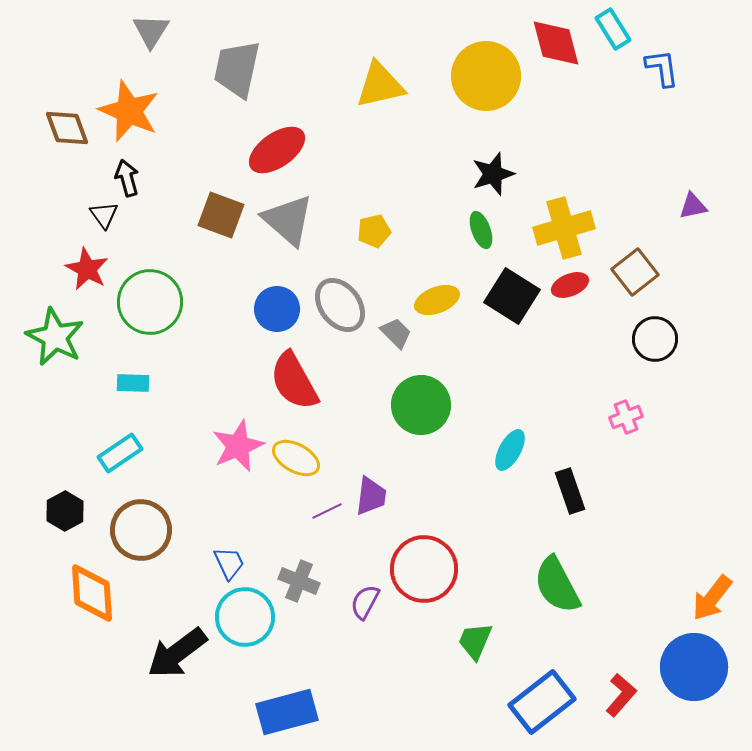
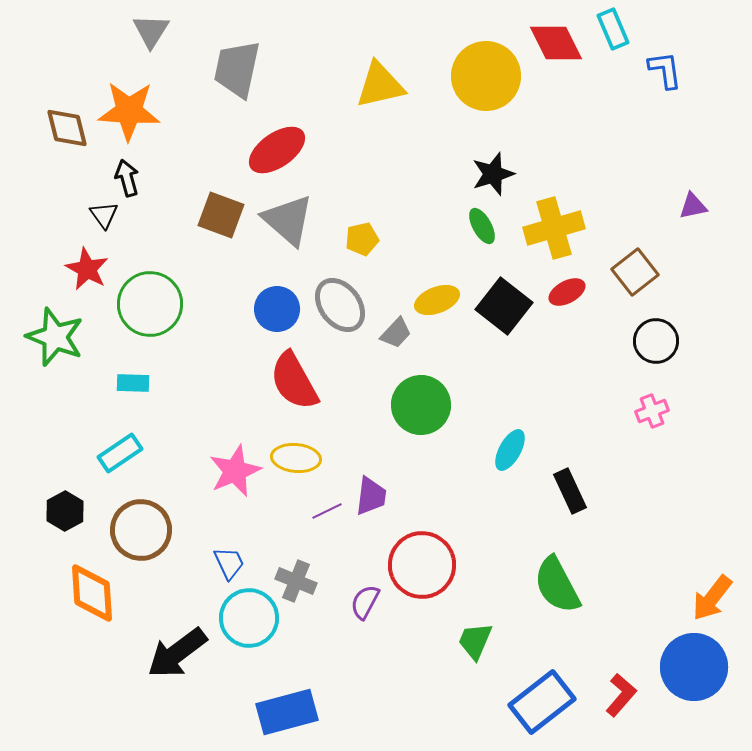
cyan rectangle at (613, 29): rotated 9 degrees clockwise
red diamond at (556, 43): rotated 12 degrees counterclockwise
blue L-shape at (662, 68): moved 3 px right, 2 px down
orange star at (129, 111): rotated 20 degrees counterclockwise
brown diamond at (67, 128): rotated 6 degrees clockwise
yellow cross at (564, 228): moved 10 px left
green ellipse at (481, 230): moved 1 px right, 4 px up; rotated 9 degrees counterclockwise
yellow pentagon at (374, 231): moved 12 px left, 8 px down
red ellipse at (570, 285): moved 3 px left, 7 px down; rotated 6 degrees counterclockwise
black square at (512, 296): moved 8 px left, 10 px down; rotated 6 degrees clockwise
green circle at (150, 302): moved 2 px down
gray trapezoid at (396, 333): rotated 88 degrees clockwise
green star at (55, 337): rotated 6 degrees counterclockwise
black circle at (655, 339): moved 1 px right, 2 px down
pink cross at (626, 417): moved 26 px right, 6 px up
pink star at (238, 446): moved 3 px left, 25 px down
yellow ellipse at (296, 458): rotated 24 degrees counterclockwise
black rectangle at (570, 491): rotated 6 degrees counterclockwise
red circle at (424, 569): moved 2 px left, 4 px up
gray cross at (299, 581): moved 3 px left
cyan circle at (245, 617): moved 4 px right, 1 px down
